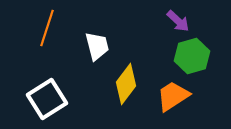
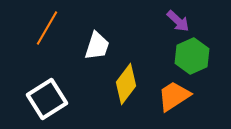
orange line: rotated 12 degrees clockwise
white trapezoid: rotated 32 degrees clockwise
green hexagon: rotated 8 degrees counterclockwise
orange trapezoid: moved 1 px right
